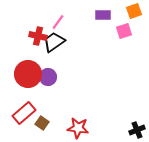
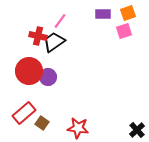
orange square: moved 6 px left, 2 px down
purple rectangle: moved 1 px up
pink line: moved 2 px right, 1 px up
red circle: moved 1 px right, 3 px up
black cross: rotated 21 degrees counterclockwise
